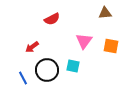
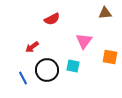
orange square: moved 1 px left, 11 px down
